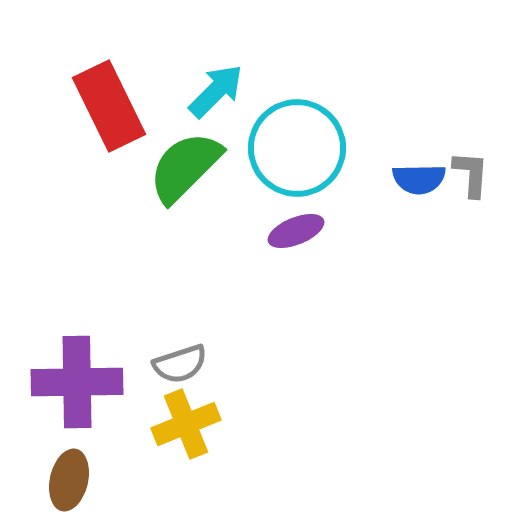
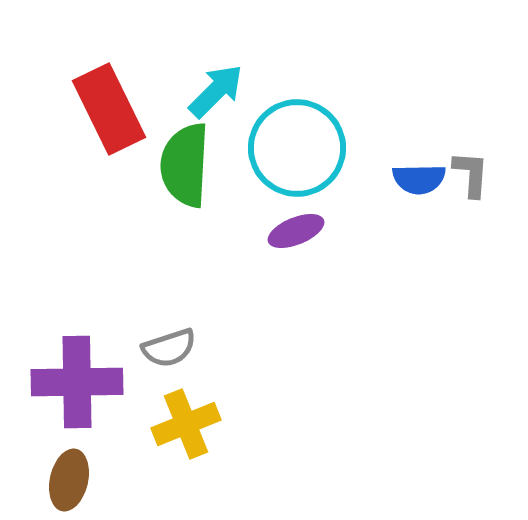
red rectangle: moved 3 px down
green semicircle: moved 2 px up; rotated 42 degrees counterclockwise
gray semicircle: moved 11 px left, 16 px up
